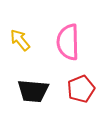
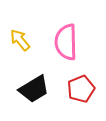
pink semicircle: moved 2 px left
black trapezoid: moved 1 px right, 2 px up; rotated 36 degrees counterclockwise
